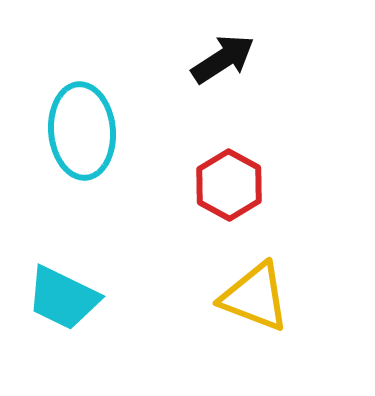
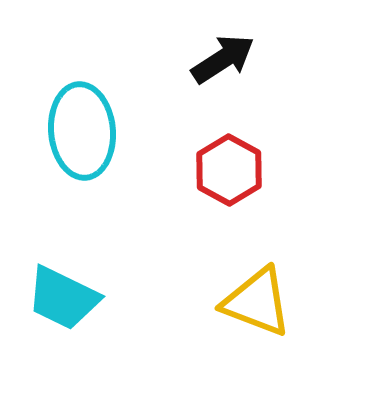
red hexagon: moved 15 px up
yellow triangle: moved 2 px right, 5 px down
